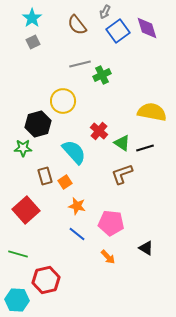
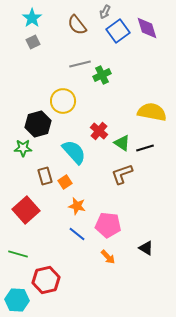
pink pentagon: moved 3 px left, 2 px down
